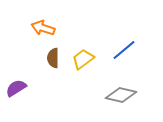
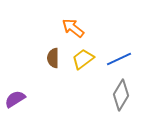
orange arrow: moved 30 px right; rotated 20 degrees clockwise
blue line: moved 5 px left, 9 px down; rotated 15 degrees clockwise
purple semicircle: moved 1 px left, 11 px down
gray diamond: rotated 72 degrees counterclockwise
